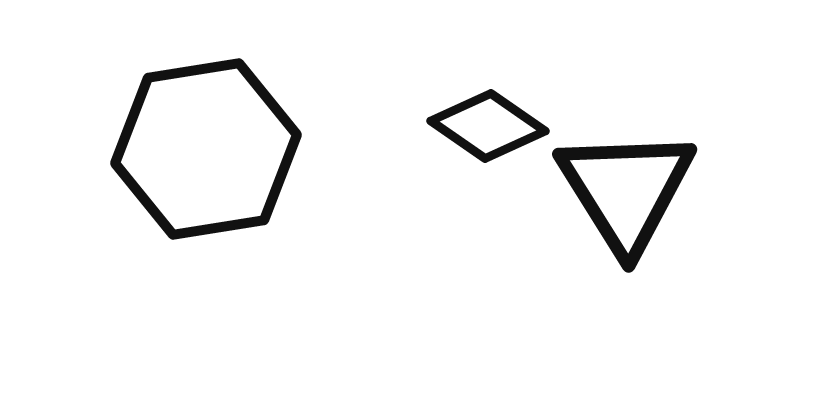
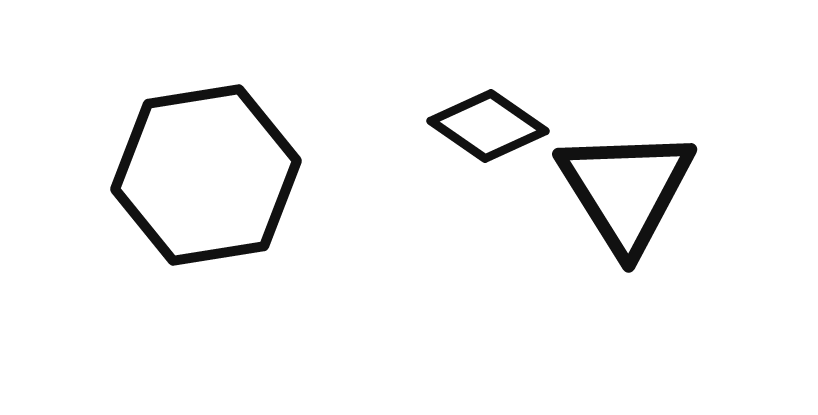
black hexagon: moved 26 px down
